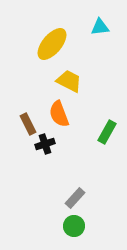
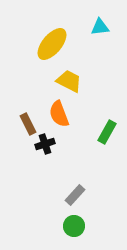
gray rectangle: moved 3 px up
